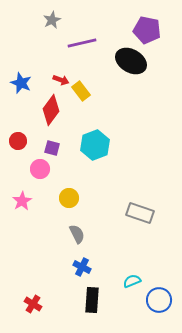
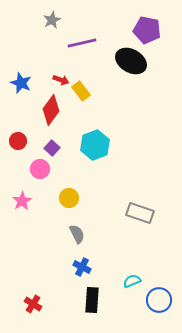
purple square: rotated 28 degrees clockwise
